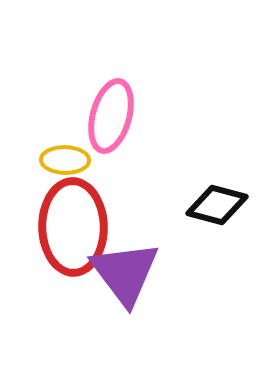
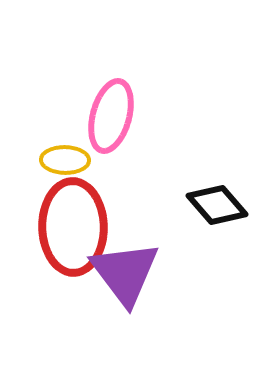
black diamond: rotated 34 degrees clockwise
